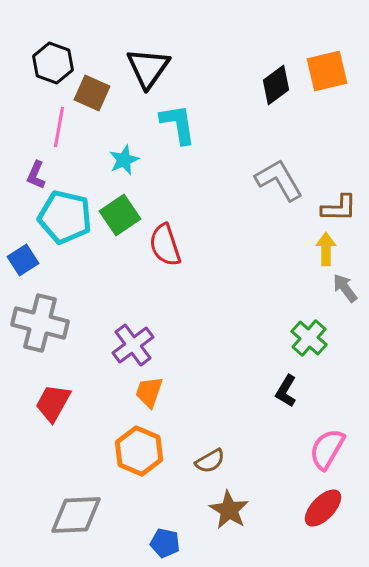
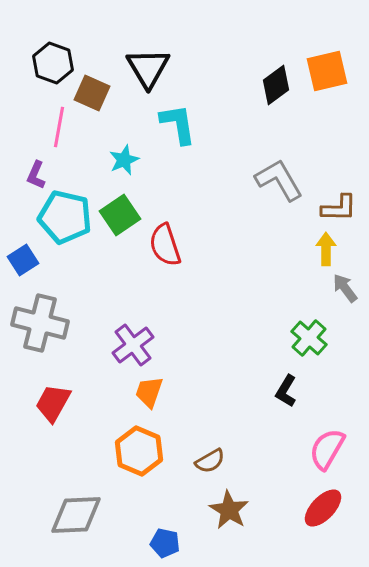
black triangle: rotated 6 degrees counterclockwise
